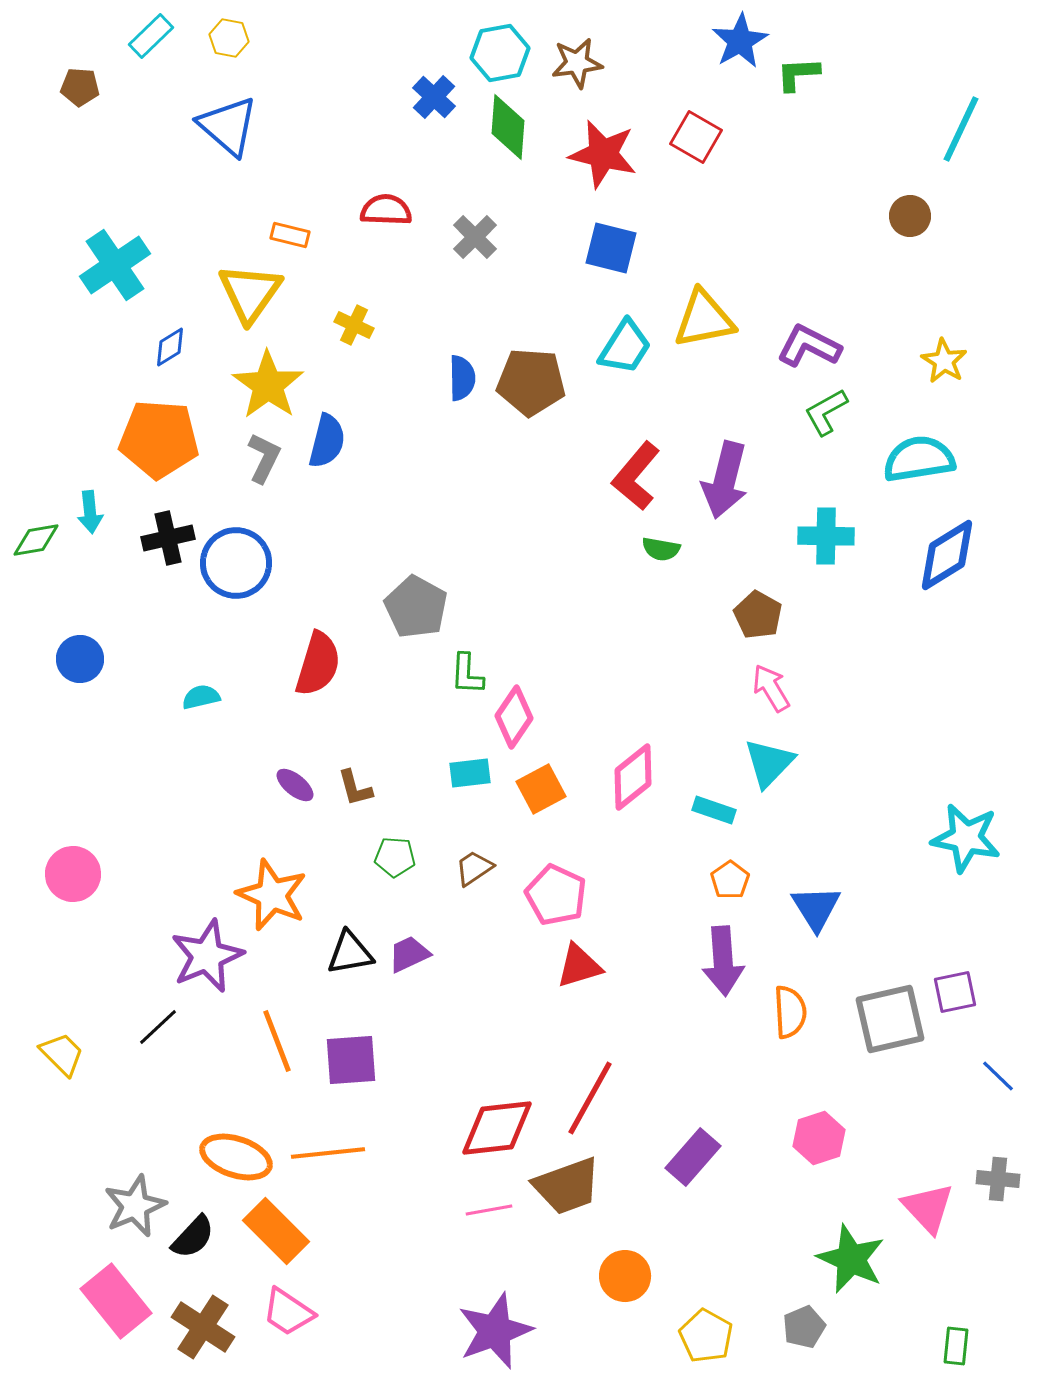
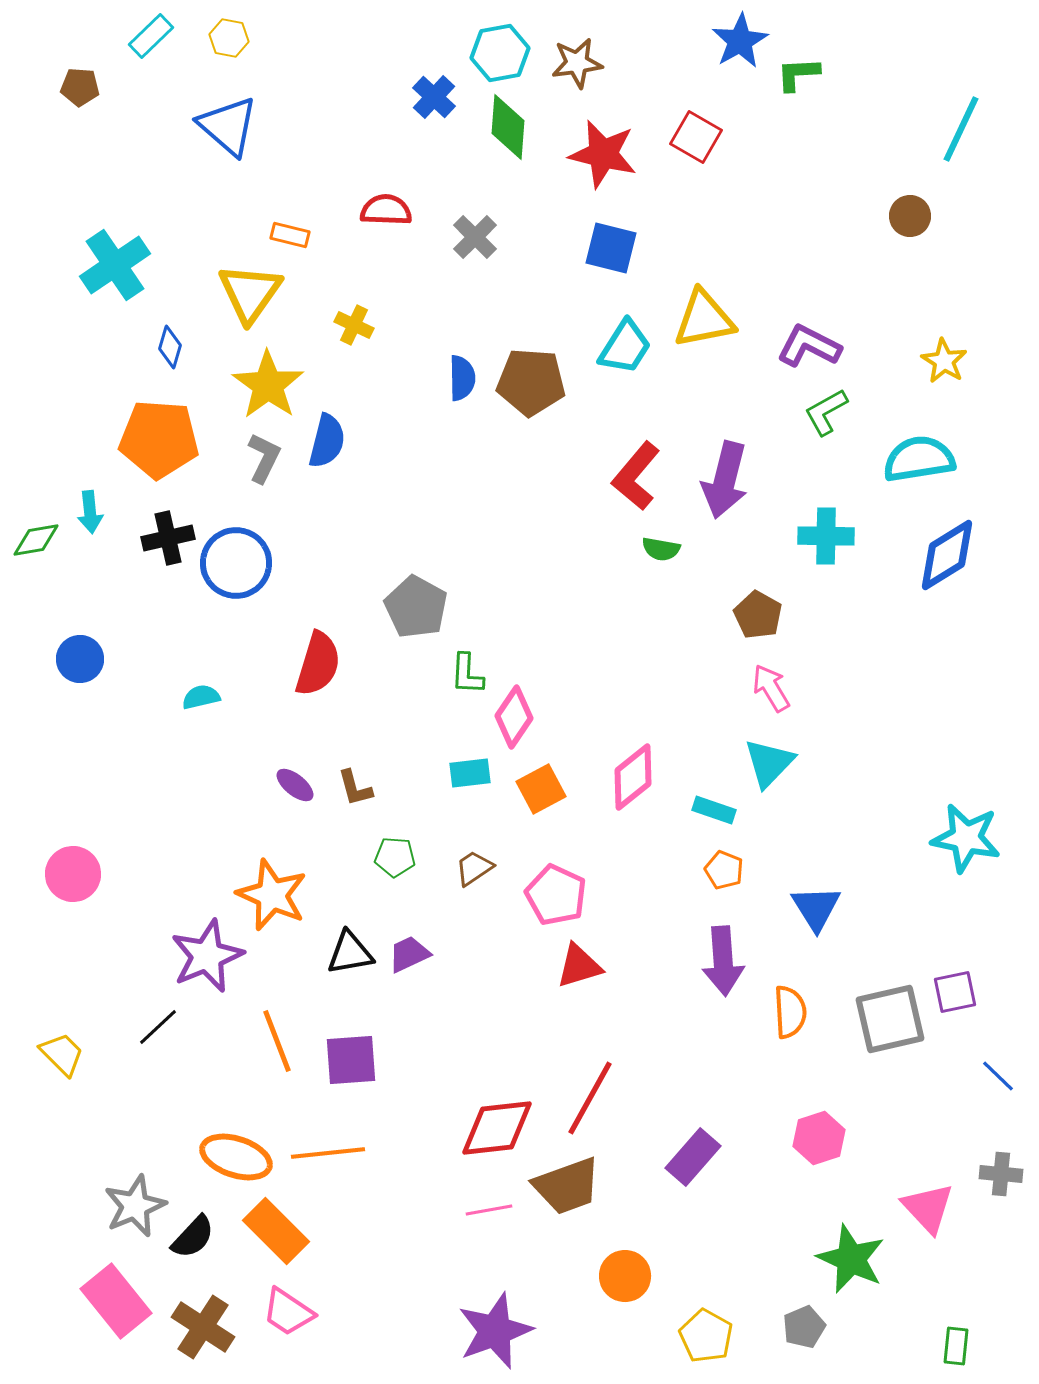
blue diamond at (170, 347): rotated 42 degrees counterclockwise
orange pentagon at (730, 880): moved 6 px left, 10 px up; rotated 15 degrees counterclockwise
gray cross at (998, 1179): moved 3 px right, 5 px up
